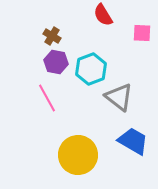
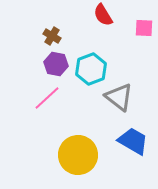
pink square: moved 2 px right, 5 px up
purple hexagon: moved 2 px down
pink line: rotated 76 degrees clockwise
